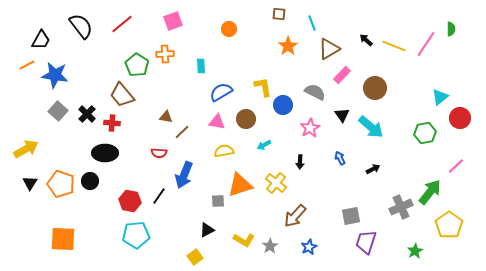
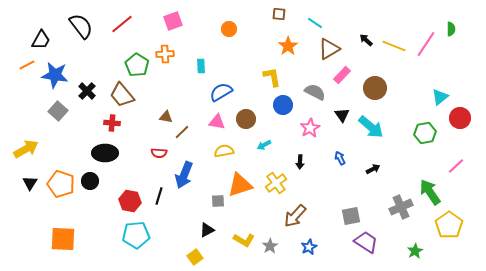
cyan line at (312, 23): moved 3 px right; rotated 35 degrees counterclockwise
yellow L-shape at (263, 87): moved 9 px right, 10 px up
black cross at (87, 114): moved 23 px up
yellow cross at (276, 183): rotated 15 degrees clockwise
green arrow at (430, 192): rotated 72 degrees counterclockwise
black line at (159, 196): rotated 18 degrees counterclockwise
purple trapezoid at (366, 242): rotated 105 degrees clockwise
